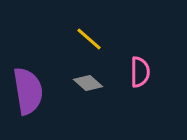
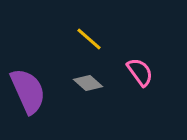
pink semicircle: rotated 36 degrees counterclockwise
purple semicircle: rotated 15 degrees counterclockwise
